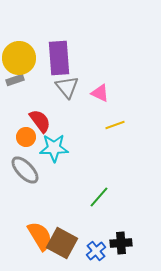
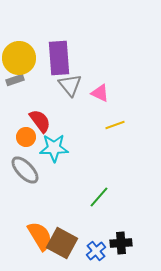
gray triangle: moved 3 px right, 2 px up
